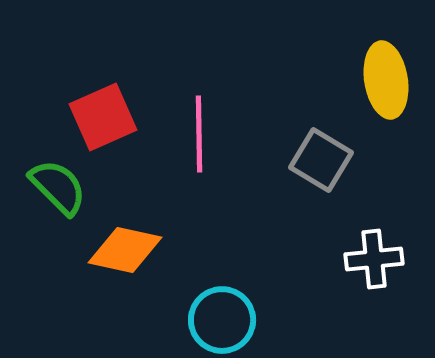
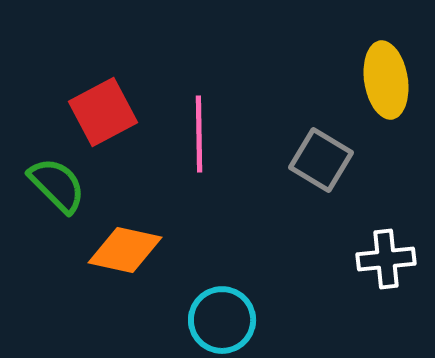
red square: moved 5 px up; rotated 4 degrees counterclockwise
green semicircle: moved 1 px left, 2 px up
white cross: moved 12 px right
